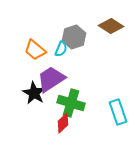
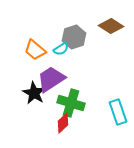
cyan semicircle: rotated 35 degrees clockwise
